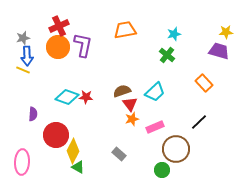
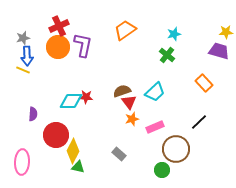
orange trapezoid: rotated 25 degrees counterclockwise
cyan diamond: moved 4 px right, 4 px down; rotated 20 degrees counterclockwise
red triangle: moved 1 px left, 2 px up
green triangle: rotated 16 degrees counterclockwise
